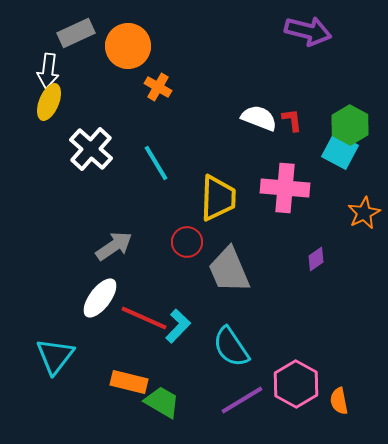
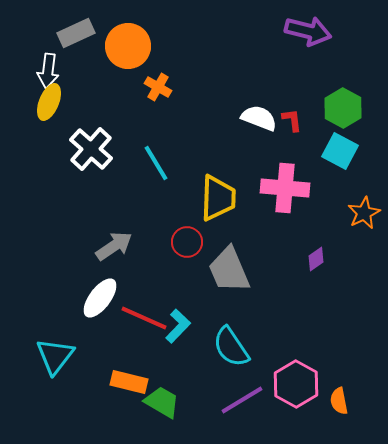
green hexagon: moved 7 px left, 17 px up
